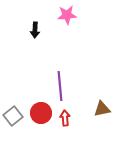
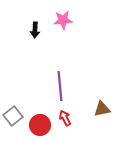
pink star: moved 4 px left, 5 px down
red circle: moved 1 px left, 12 px down
red arrow: rotated 21 degrees counterclockwise
